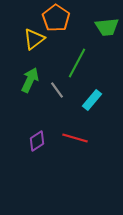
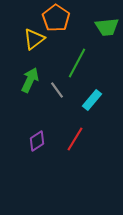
red line: moved 1 px down; rotated 75 degrees counterclockwise
